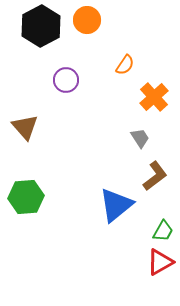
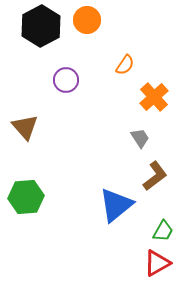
red triangle: moved 3 px left, 1 px down
